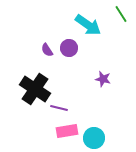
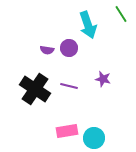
cyan arrow: rotated 36 degrees clockwise
purple semicircle: rotated 48 degrees counterclockwise
purple line: moved 10 px right, 22 px up
